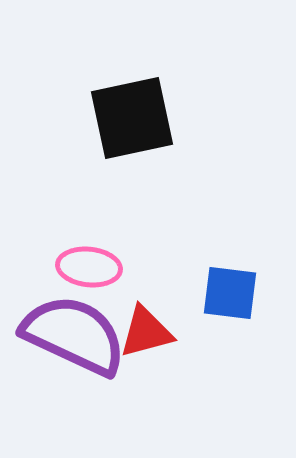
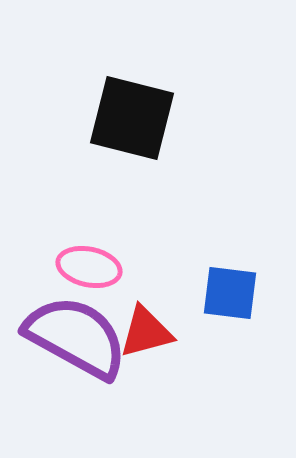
black square: rotated 26 degrees clockwise
pink ellipse: rotated 6 degrees clockwise
purple semicircle: moved 2 px right, 2 px down; rotated 4 degrees clockwise
